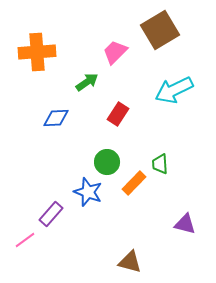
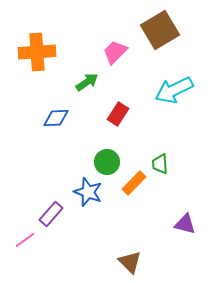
brown triangle: rotated 30 degrees clockwise
